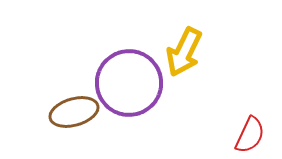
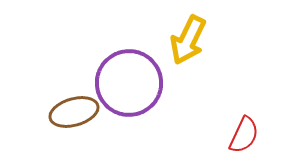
yellow arrow: moved 4 px right, 12 px up
red semicircle: moved 6 px left
